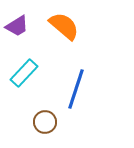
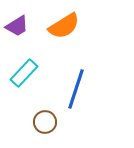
orange semicircle: rotated 108 degrees clockwise
